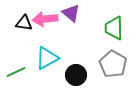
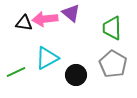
green trapezoid: moved 2 px left
